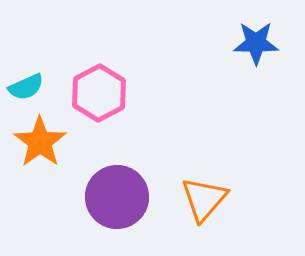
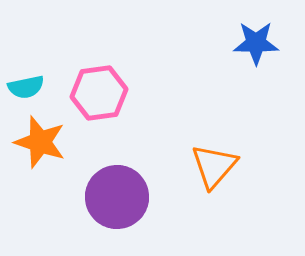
cyan semicircle: rotated 12 degrees clockwise
pink hexagon: rotated 20 degrees clockwise
orange star: rotated 18 degrees counterclockwise
orange triangle: moved 10 px right, 33 px up
